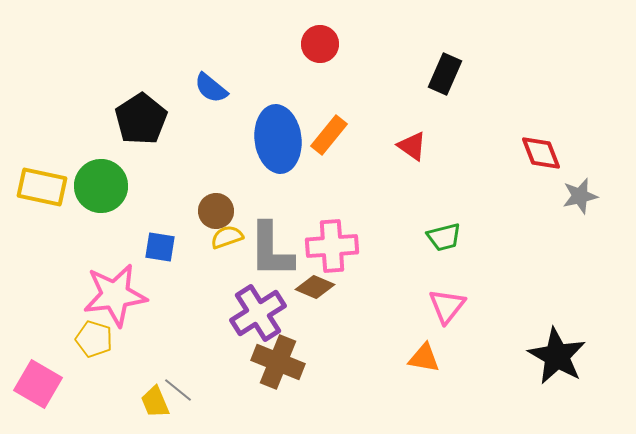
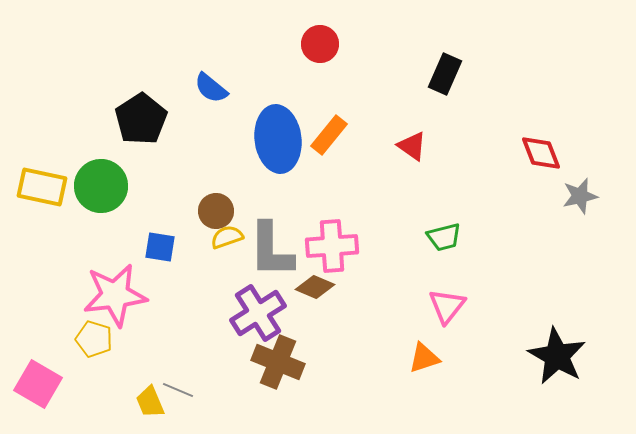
orange triangle: rotated 28 degrees counterclockwise
gray line: rotated 16 degrees counterclockwise
yellow trapezoid: moved 5 px left
